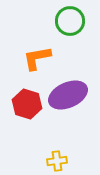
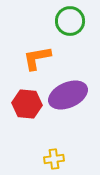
red hexagon: rotated 12 degrees counterclockwise
yellow cross: moved 3 px left, 2 px up
